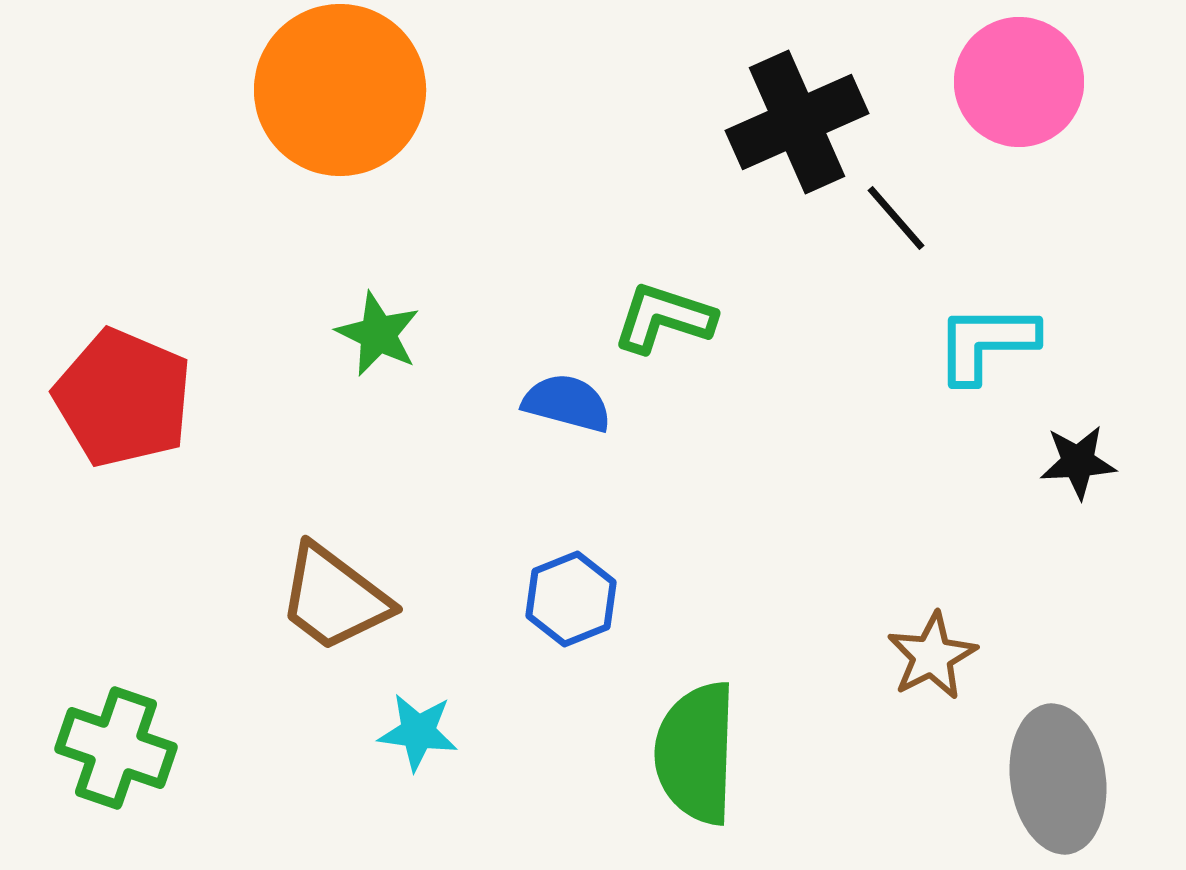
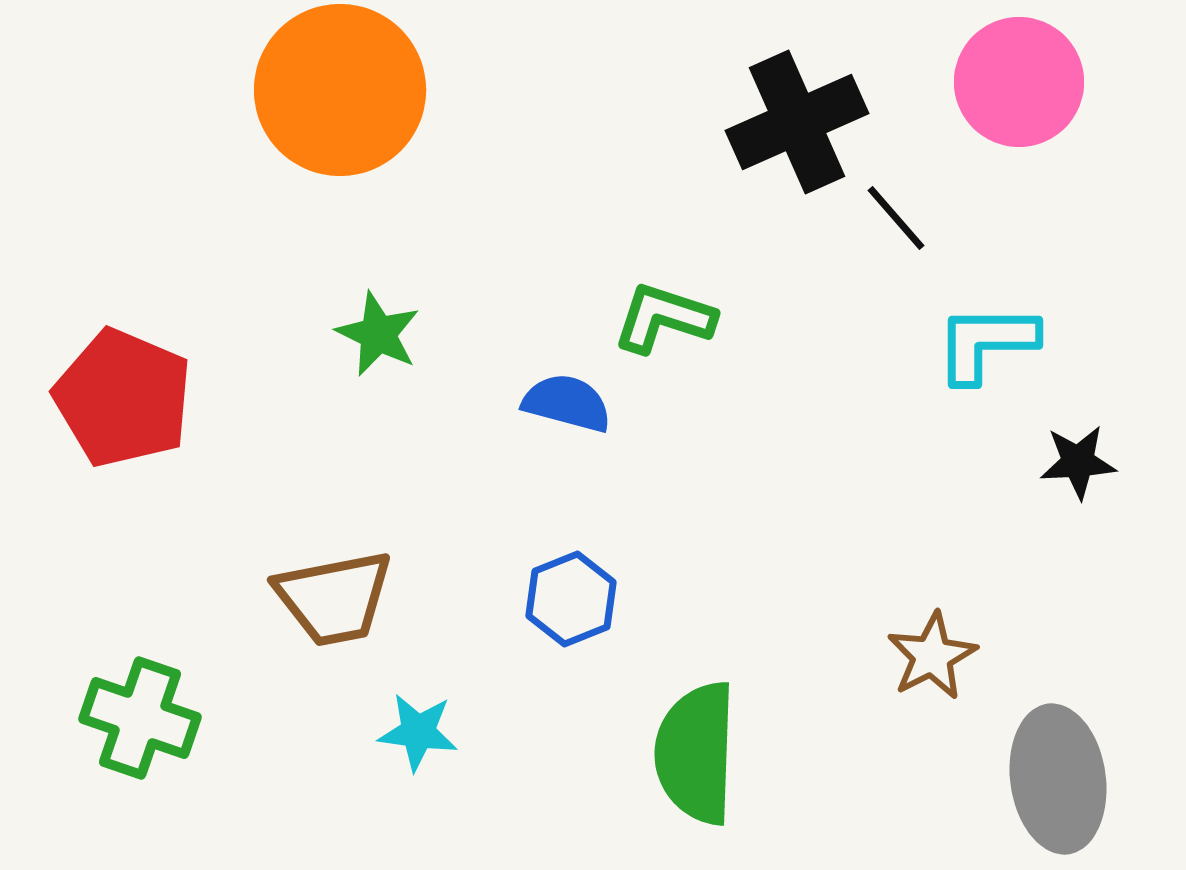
brown trapezoid: rotated 48 degrees counterclockwise
green cross: moved 24 px right, 30 px up
